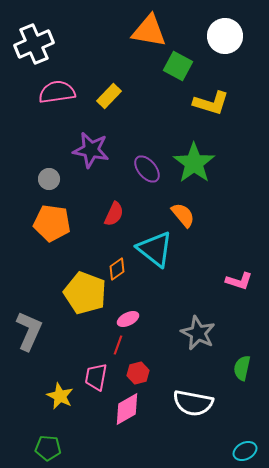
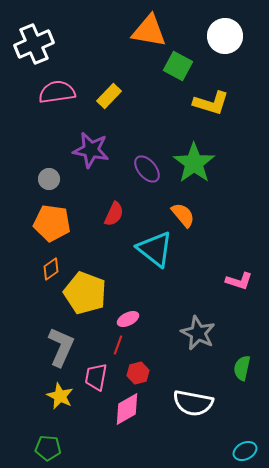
orange diamond: moved 66 px left
gray L-shape: moved 32 px right, 16 px down
